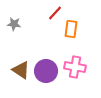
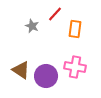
red line: moved 1 px down
gray star: moved 18 px right, 2 px down; rotated 16 degrees clockwise
orange rectangle: moved 4 px right
purple circle: moved 5 px down
